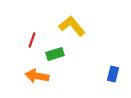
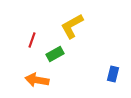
yellow L-shape: rotated 80 degrees counterclockwise
green rectangle: rotated 12 degrees counterclockwise
orange arrow: moved 4 px down
